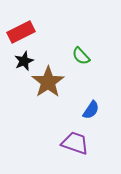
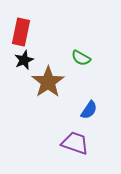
red rectangle: rotated 52 degrees counterclockwise
green semicircle: moved 2 px down; rotated 18 degrees counterclockwise
black star: moved 1 px up
blue semicircle: moved 2 px left
